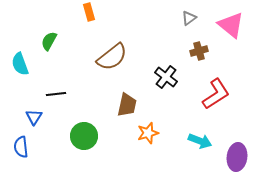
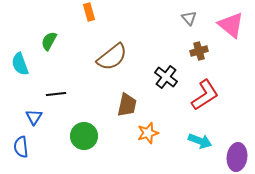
gray triangle: rotated 35 degrees counterclockwise
red L-shape: moved 11 px left, 1 px down
